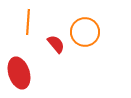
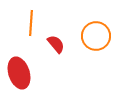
orange line: moved 3 px right, 1 px down
orange circle: moved 11 px right, 4 px down
